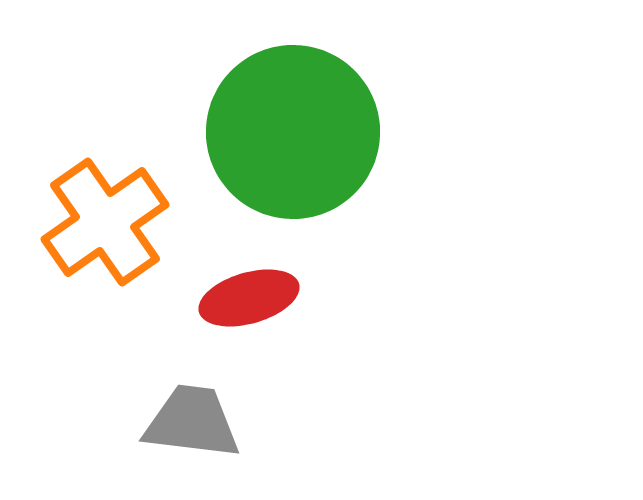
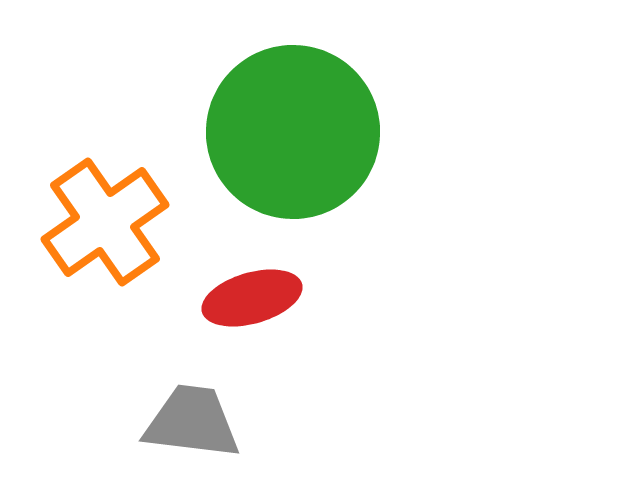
red ellipse: moved 3 px right
